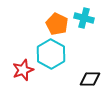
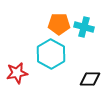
cyan cross: moved 9 px down
orange pentagon: moved 2 px right; rotated 25 degrees counterclockwise
red star: moved 6 px left, 3 px down; rotated 10 degrees clockwise
